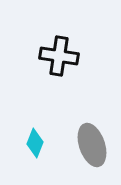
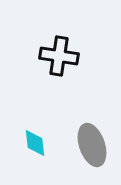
cyan diamond: rotated 28 degrees counterclockwise
